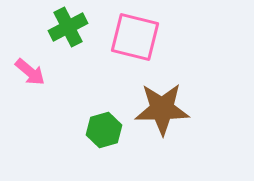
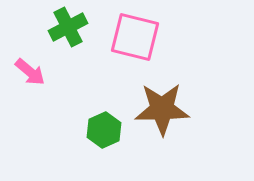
green hexagon: rotated 8 degrees counterclockwise
